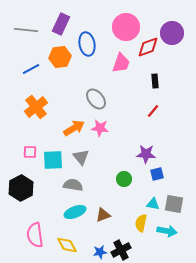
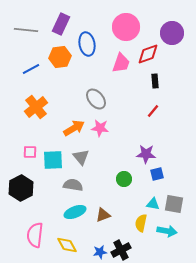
red diamond: moved 7 px down
pink semicircle: rotated 15 degrees clockwise
